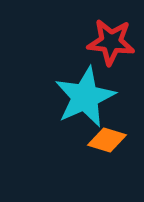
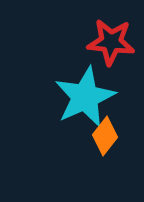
orange diamond: moved 2 px left, 4 px up; rotated 69 degrees counterclockwise
